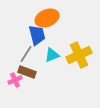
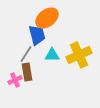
orange ellipse: rotated 15 degrees counterclockwise
cyan triangle: rotated 21 degrees clockwise
brown rectangle: rotated 60 degrees clockwise
